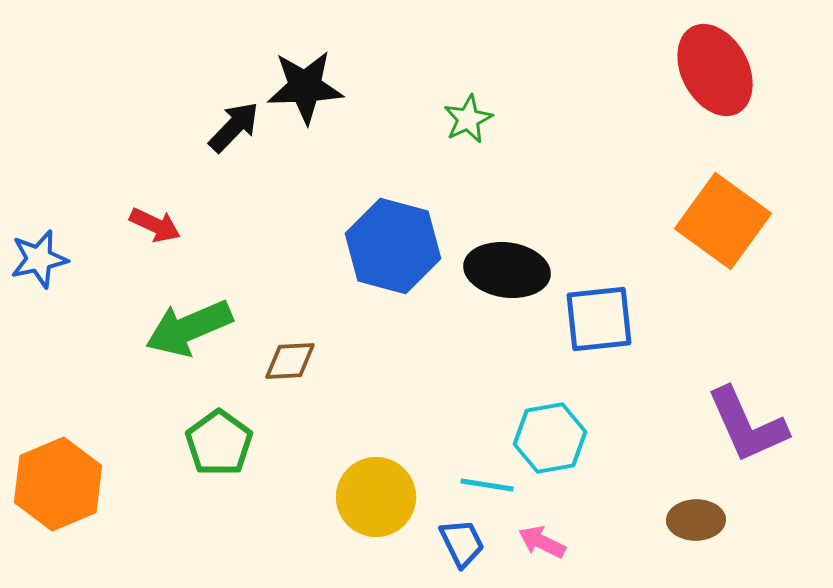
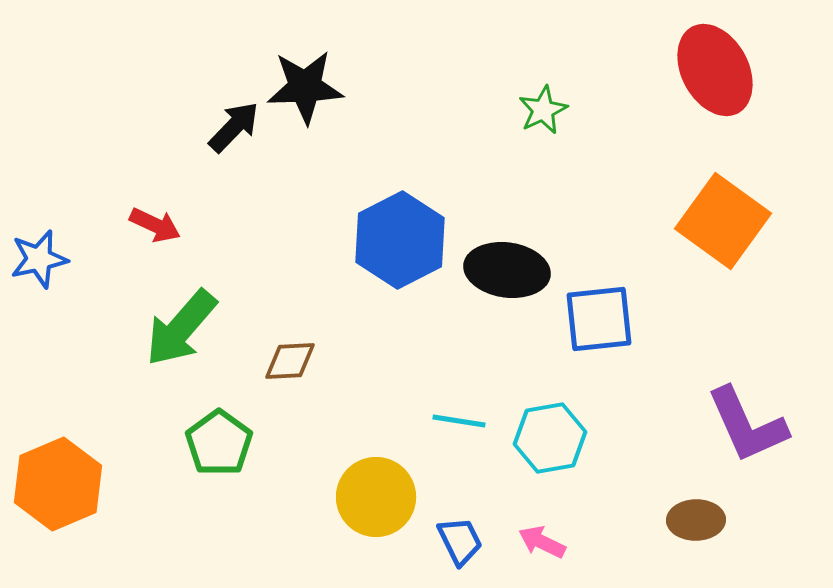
green star: moved 75 px right, 9 px up
blue hexagon: moved 7 px right, 6 px up; rotated 18 degrees clockwise
green arrow: moved 8 px left; rotated 26 degrees counterclockwise
cyan line: moved 28 px left, 64 px up
blue trapezoid: moved 2 px left, 2 px up
